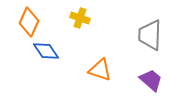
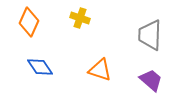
blue diamond: moved 6 px left, 16 px down
